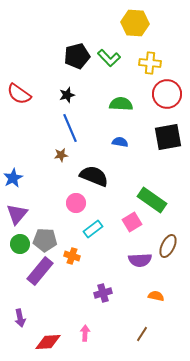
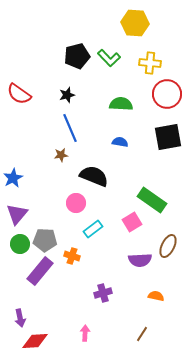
red diamond: moved 13 px left, 1 px up
